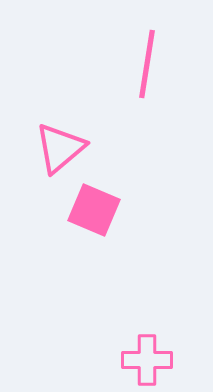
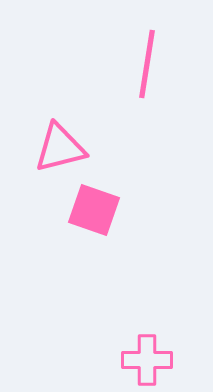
pink triangle: rotated 26 degrees clockwise
pink square: rotated 4 degrees counterclockwise
